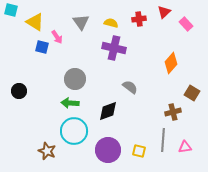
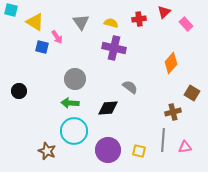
black diamond: moved 3 px up; rotated 15 degrees clockwise
